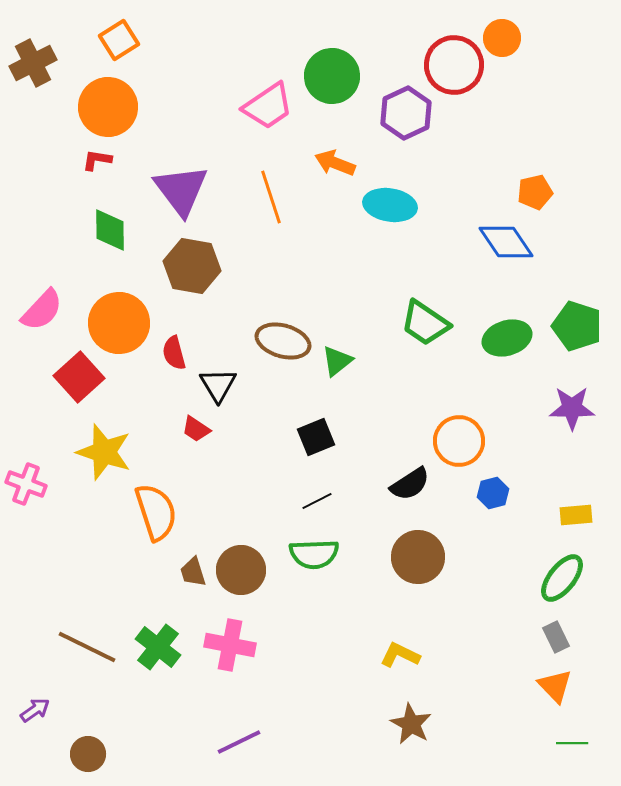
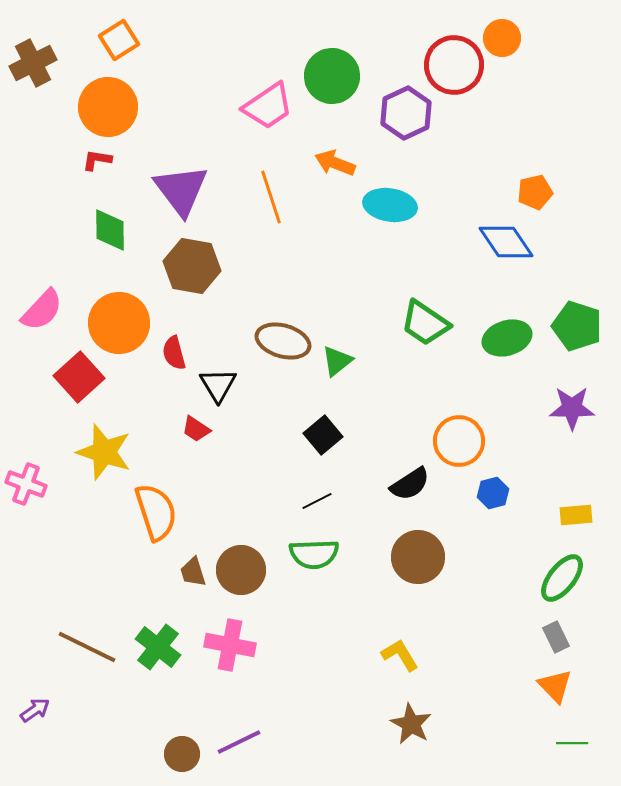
black square at (316, 437): moved 7 px right, 2 px up; rotated 18 degrees counterclockwise
yellow L-shape at (400, 655): rotated 33 degrees clockwise
brown circle at (88, 754): moved 94 px right
